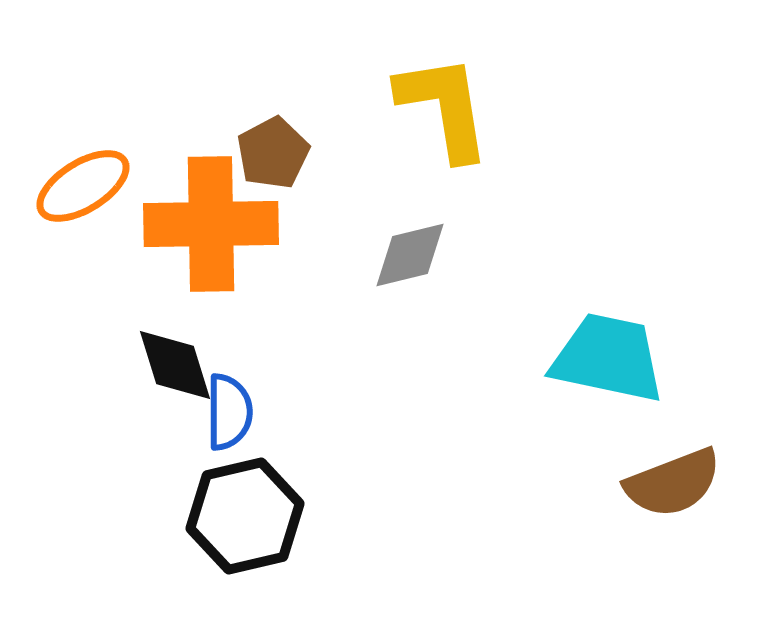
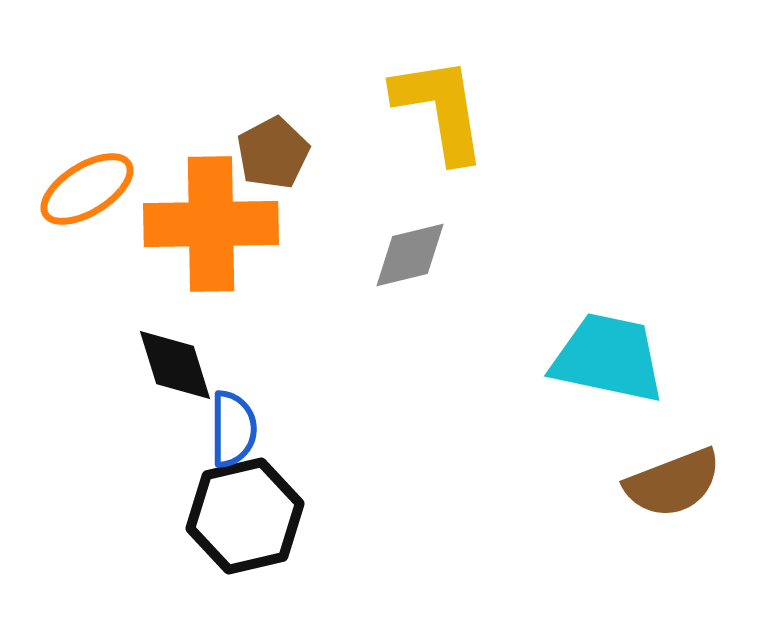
yellow L-shape: moved 4 px left, 2 px down
orange ellipse: moved 4 px right, 3 px down
blue semicircle: moved 4 px right, 17 px down
